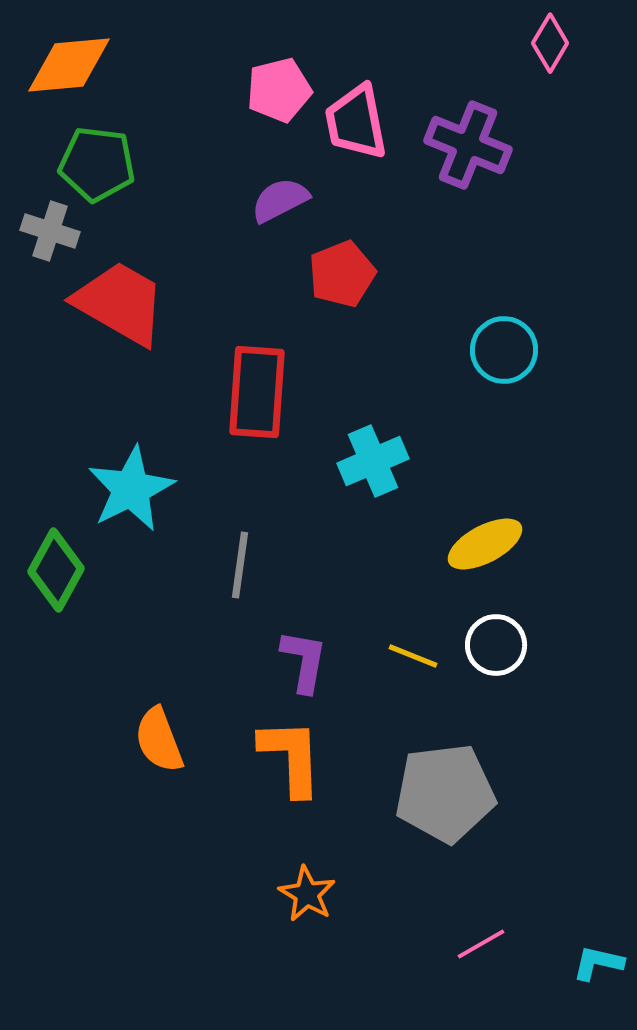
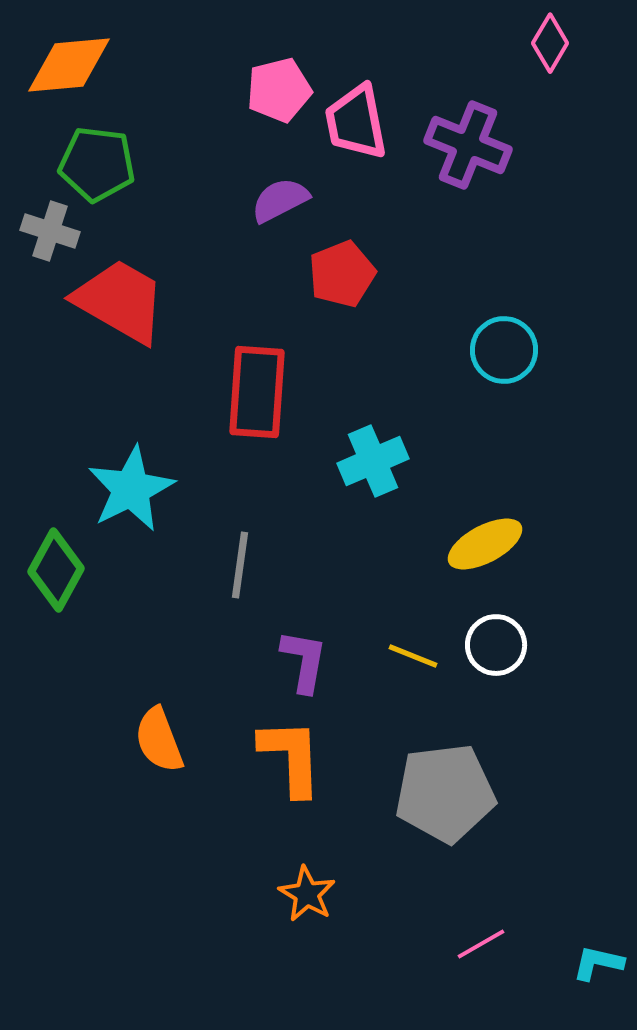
red trapezoid: moved 2 px up
